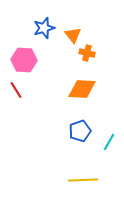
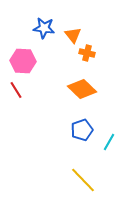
blue star: rotated 25 degrees clockwise
pink hexagon: moved 1 px left, 1 px down
orange diamond: rotated 40 degrees clockwise
blue pentagon: moved 2 px right, 1 px up
yellow line: rotated 48 degrees clockwise
